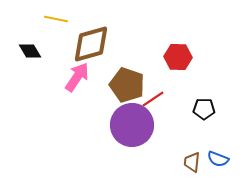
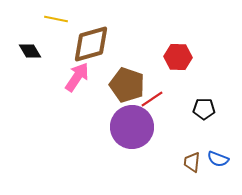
red line: moved 1 px left
purple circle: moved 2 px down
